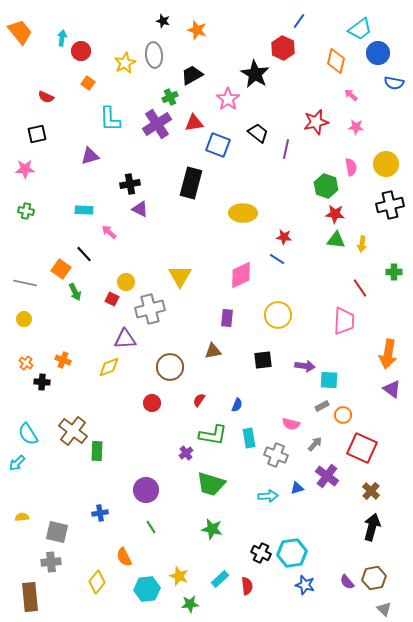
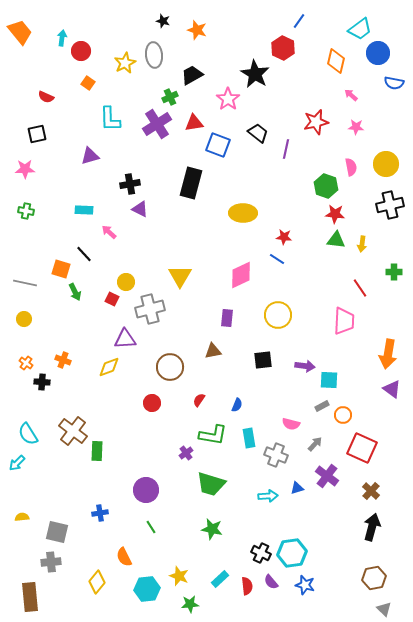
orange square at (61, 269): rotated 18 degrees counterclockwise
purple semicircle at (347, 582): moved 76 px left
